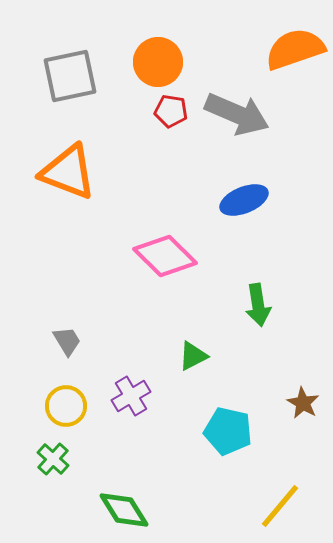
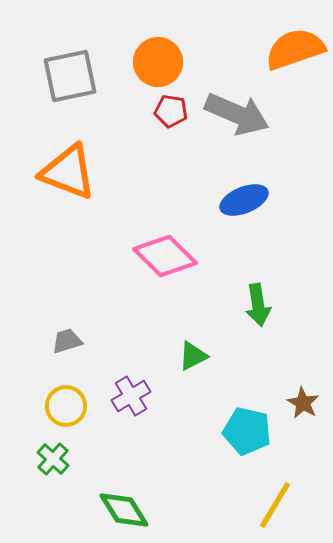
gray trapezoid: rotated 76 degrees counterclockwise
cyan pentagon: moved 19 px right
yellow line: moved 5 px left, 1 px up; rotated 9 degrees counterclockwise
